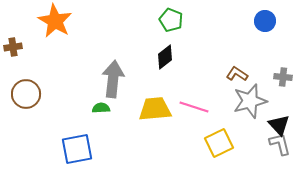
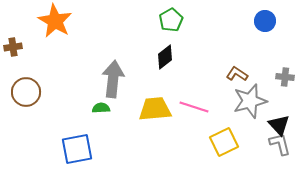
green pentagon: rotated 20 degrees clockwise
gray cross: moved 2 px right
brown circle: moved 2 px up
yellow square: moved 5 px right, 1 px up
